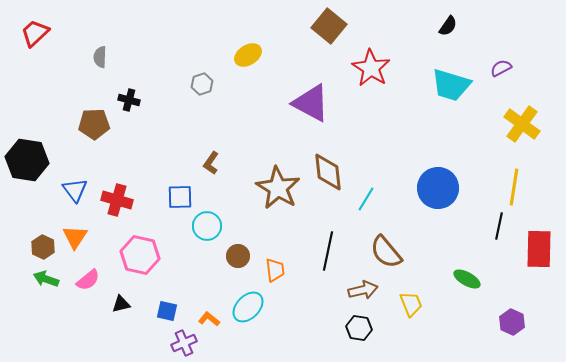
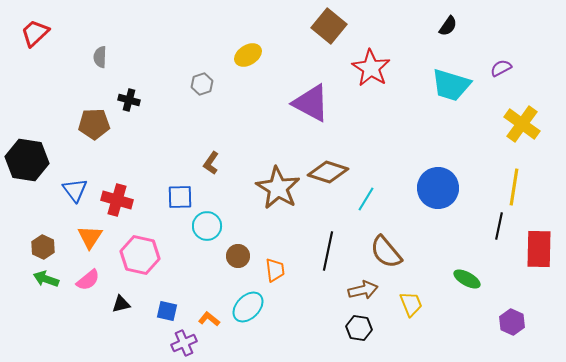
brown diamond at (328, 172): rotated 66 degrees counterclockwise
orange triangle at (75, 237): moved 15 px right
